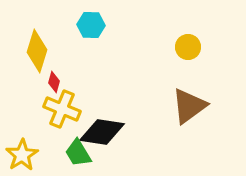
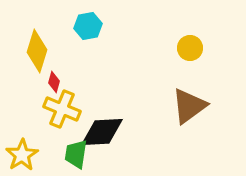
cyan hexagon: moved 3 px left, 1 px down; rotated 12 degrees counterclockwise
yellow circle: moved 2 px right, 1 px down
black diamond: rotated 12 degrees counterclockwise
green trapezoid: moved 2 px left, 1 px down; rotated 40 degrees clockwise
